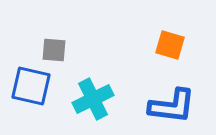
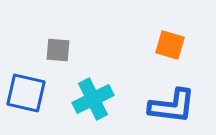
gray square: moved 4 px right
blue square: moved 5 px left, 7 px down
